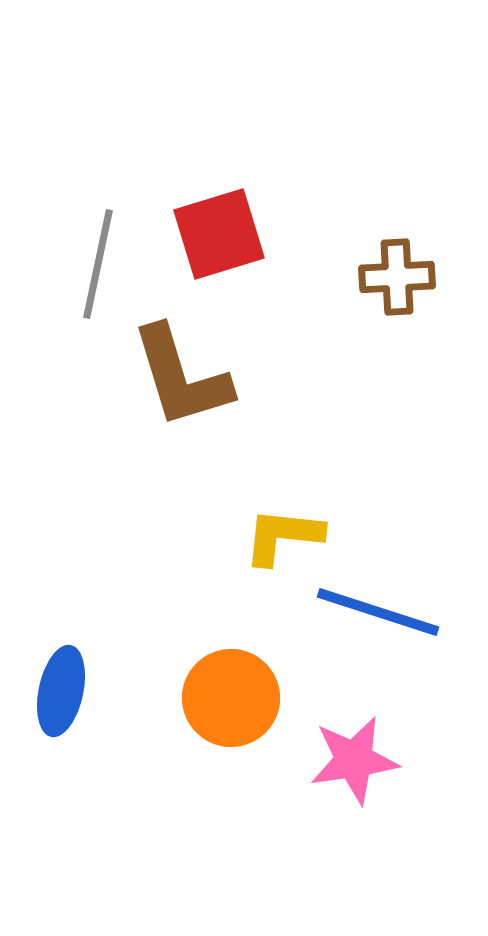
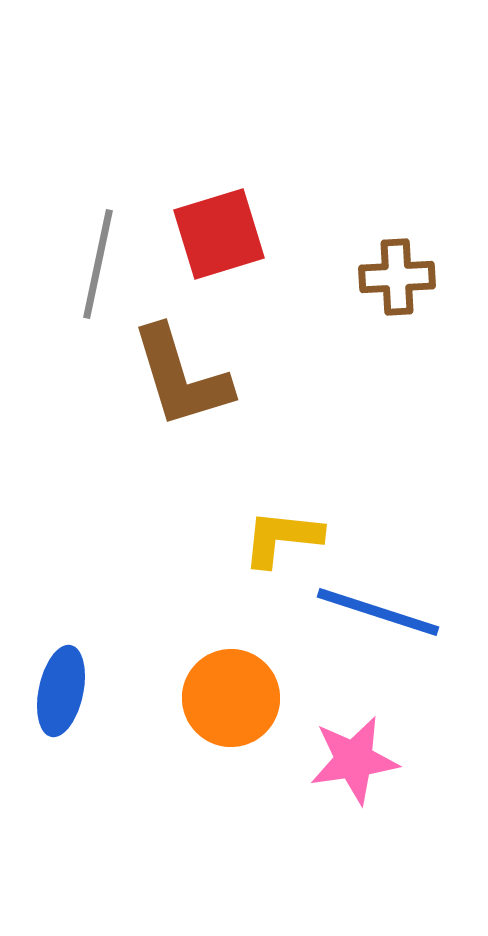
yellow L-shape: moved 1 px left, 2 px down
